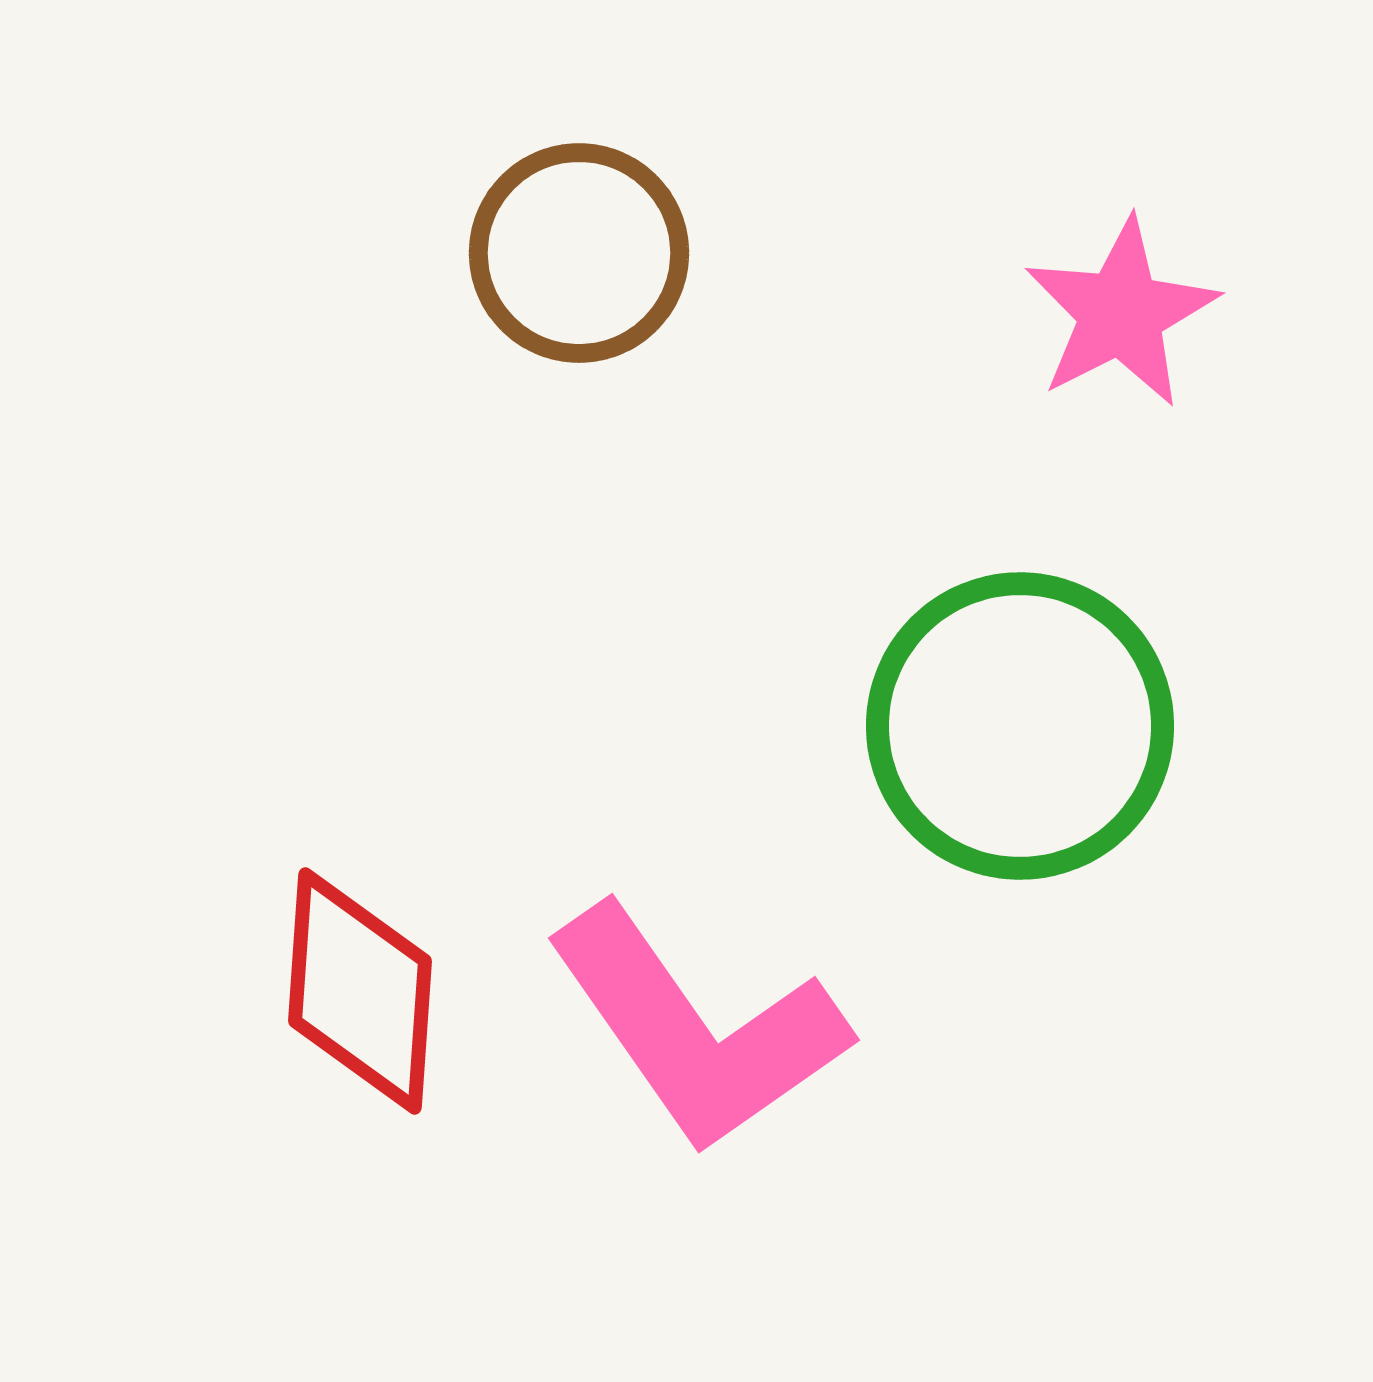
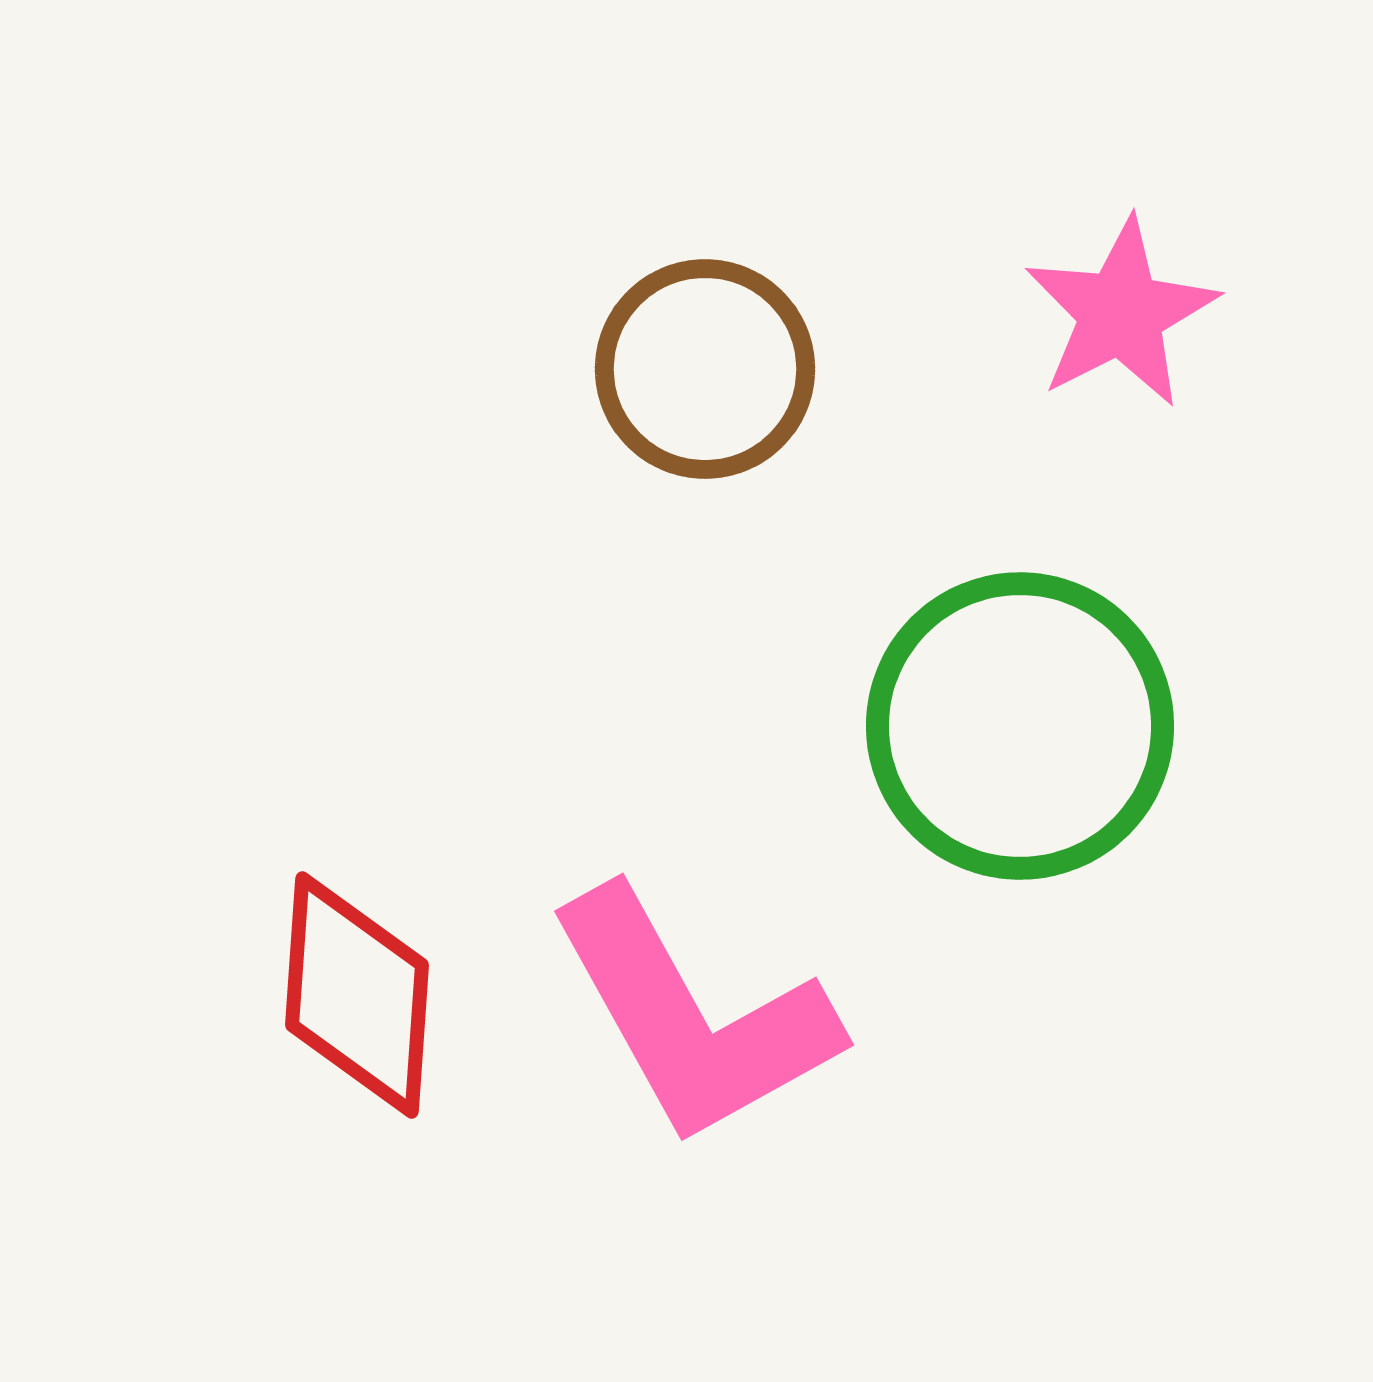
brown circle: moved 126 px right, 116 px down
red diamond: moved 3 px left, 4 px down
pink L-shape: moved 4 px left, 12 px up; rotated 6 degrees clockwise
